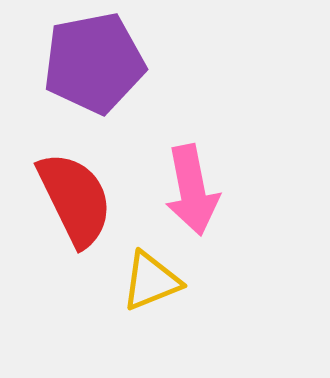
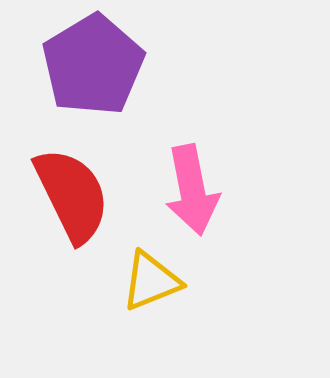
purple pentagon: moved 1 px left, 2 px down; rotated 20 degrees counterclockwise
red semicircle: moved 3 px left, 4 px up
